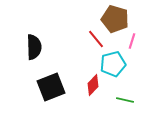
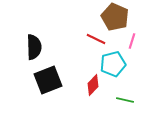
brown pentagon: moved 2 px up; rotated 8 degrees clockwise
red line: rotated 24 degrees counterclockwise
black square: moved 3 px left, 7 px up
